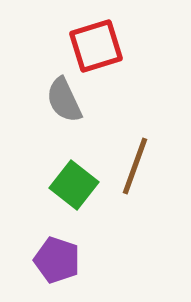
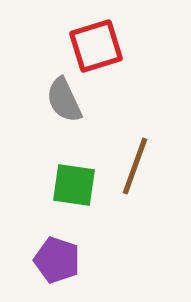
green square: rotated 30 degrees counterclockwise
